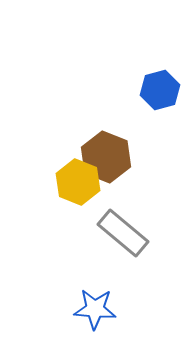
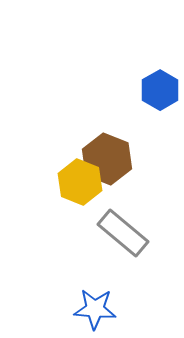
blue hexagon: rotated 15 degrees counterclockwise
brown hexagon: moved 1 px right, 2 px down
yellow hexagon: moved 2 px right
